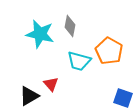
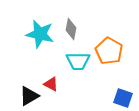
gray diamond: moved 1 px right, 3 px down
cyan trapezoid: moved 1 px left; rotated 15 degrees counterclockwise
red triangle: rotated 21 degrees counterclockwise
